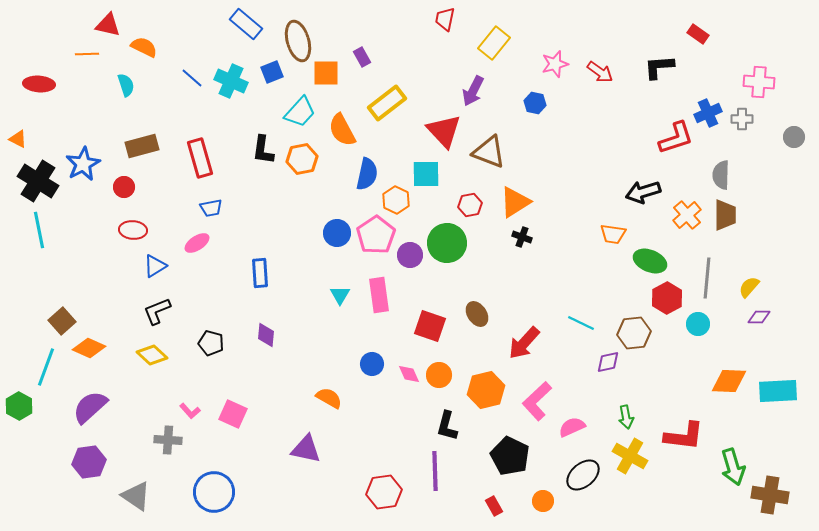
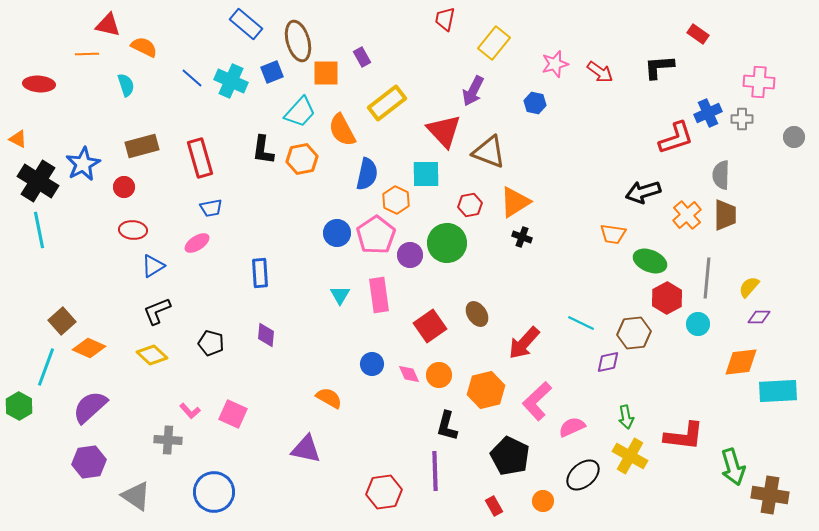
blue triangle at (155, 266): moved 2 px left
red square at (430, 326): rotated 36 degrees clockwise
orange diamond at (729, 381): moved 12 px right, 19 px up; rotated 9 degrees counterclockwise
